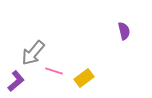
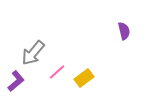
pink line: moved 3 px right, 1 px down; rotated 60 degrees counterclockwise
